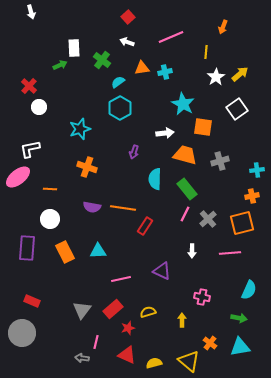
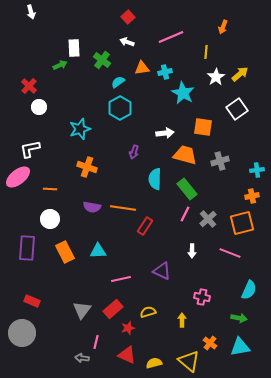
cyan star at (183, 104): moved 11 px up
pink line at (230, 253): rotated 25 degrees clockwise
